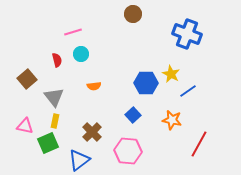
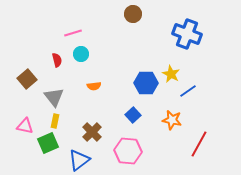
pink line: moved 1 px down
